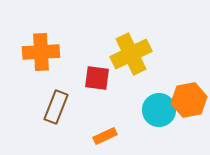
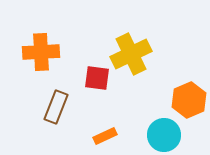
orange hexagon: rotated 12 degrees counterclockwise
cyan circle: moved 5 px right, 25 px down
